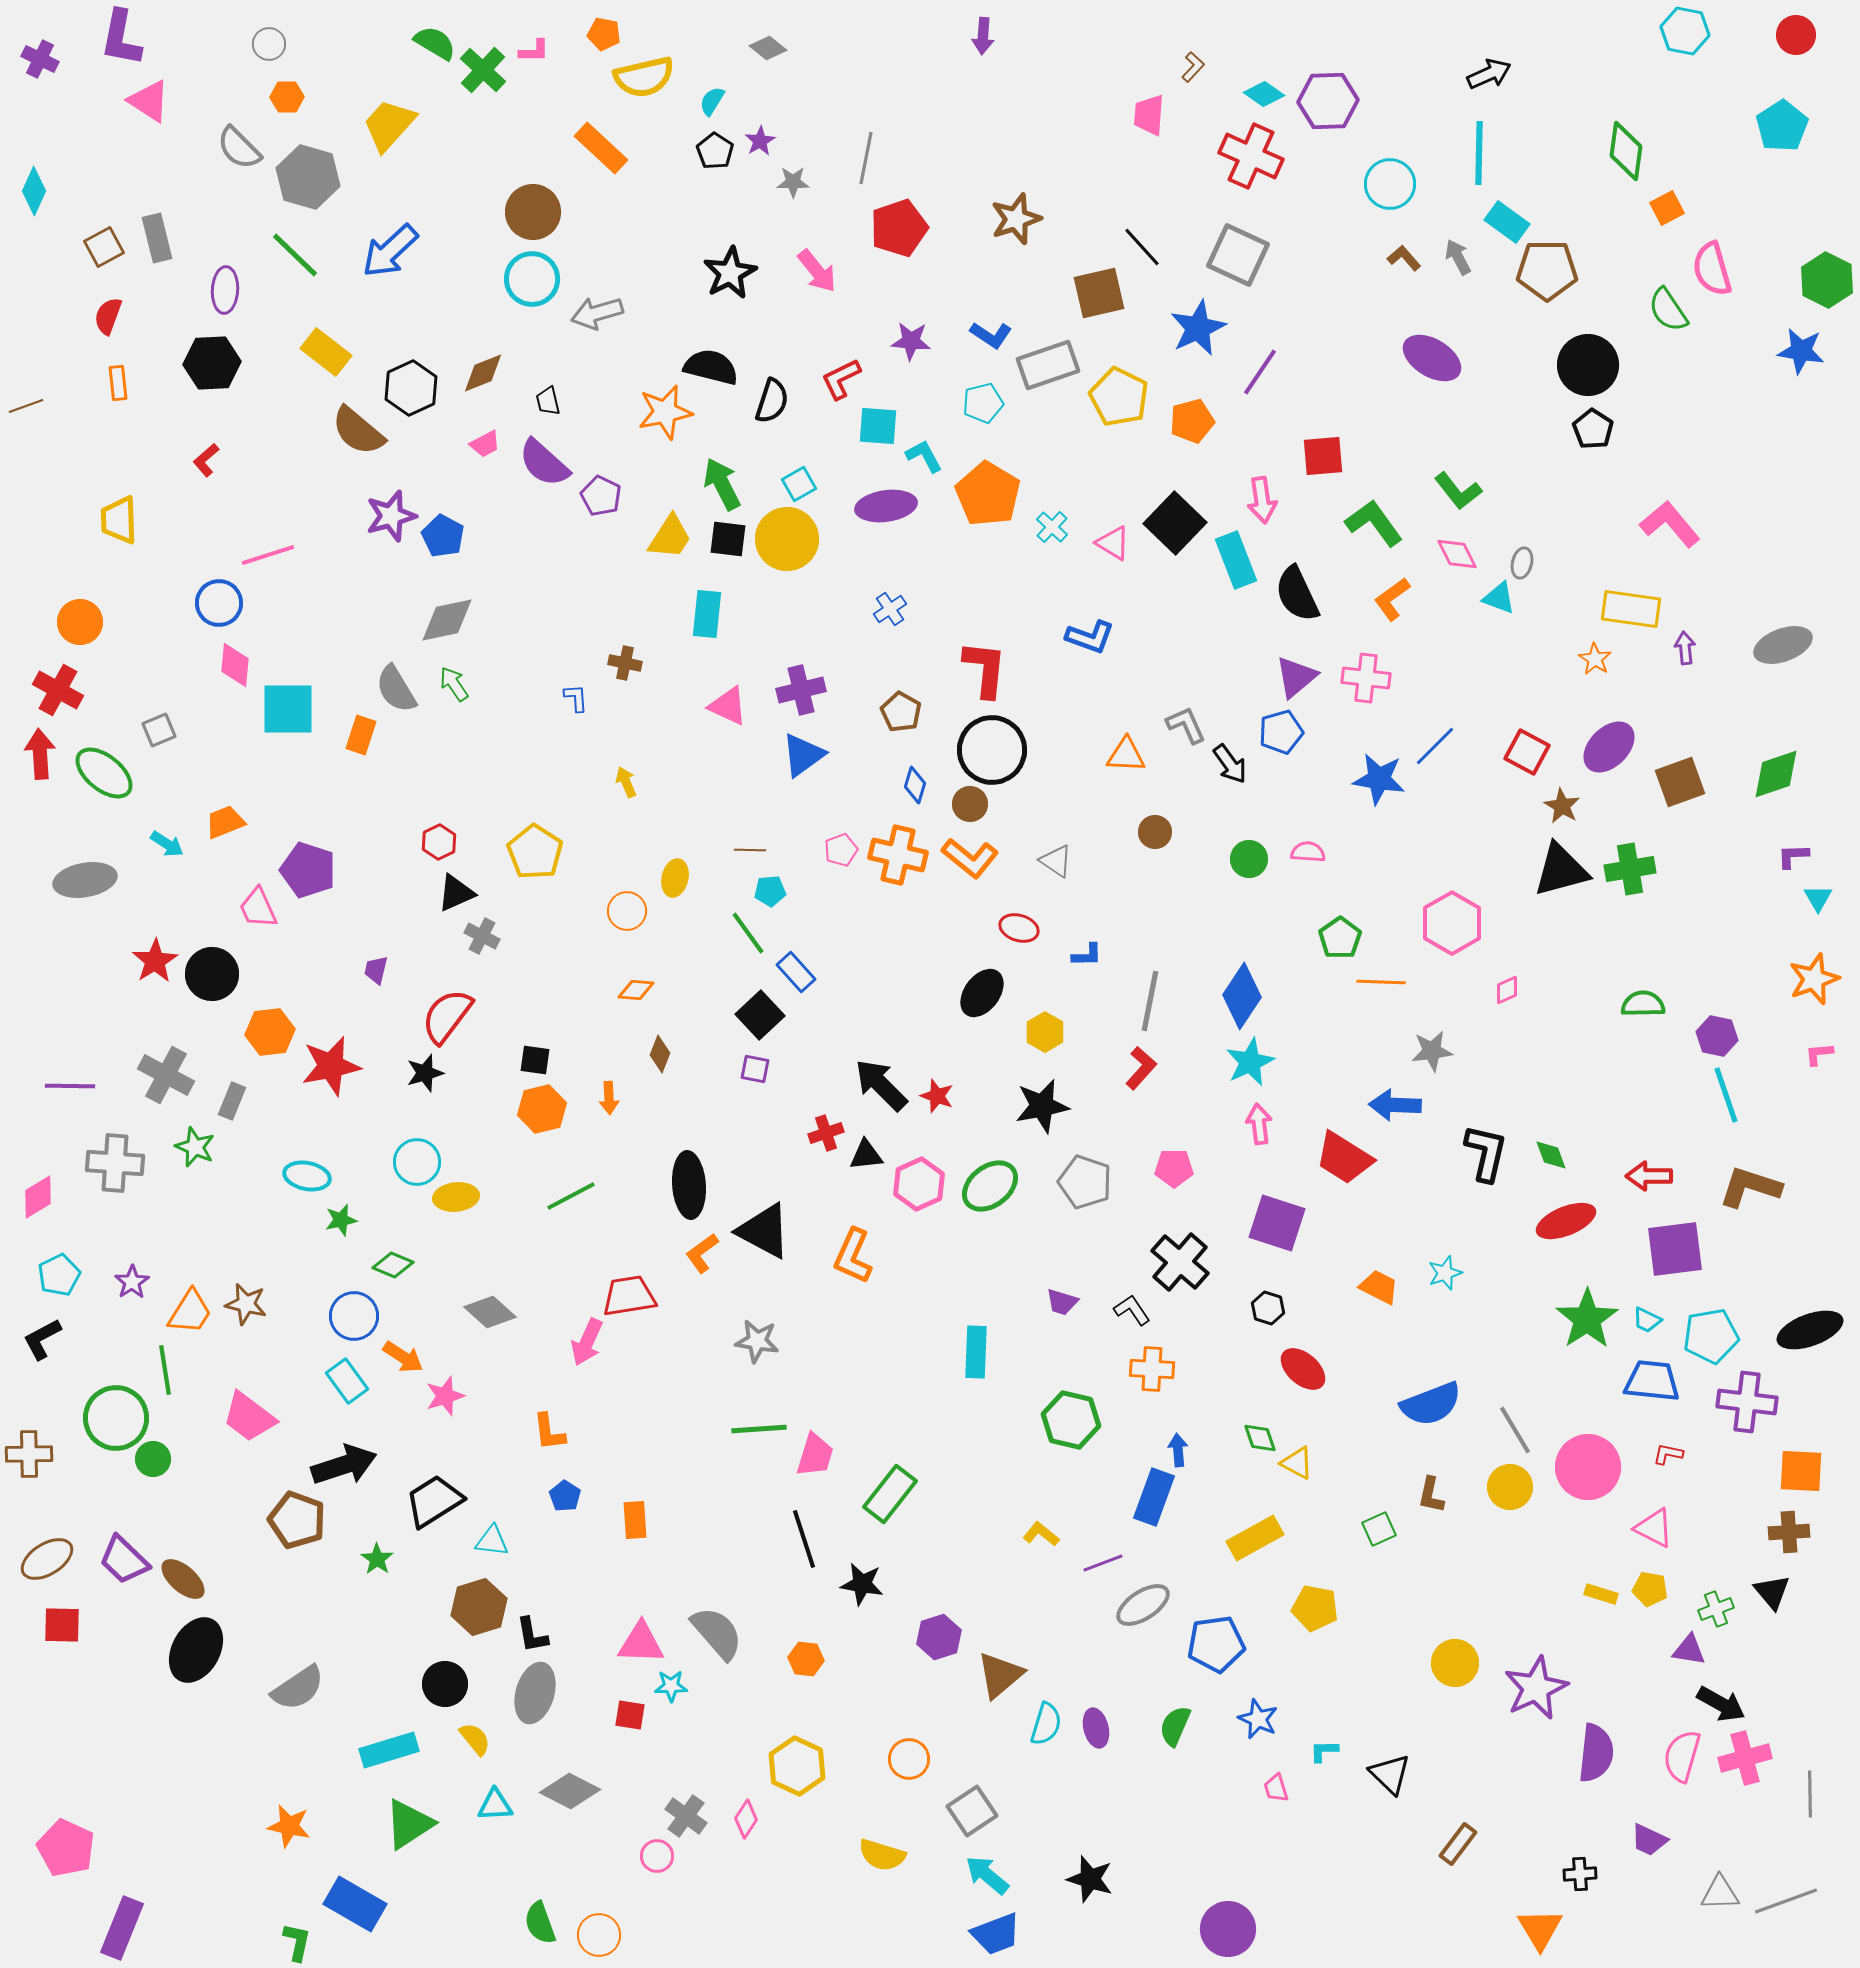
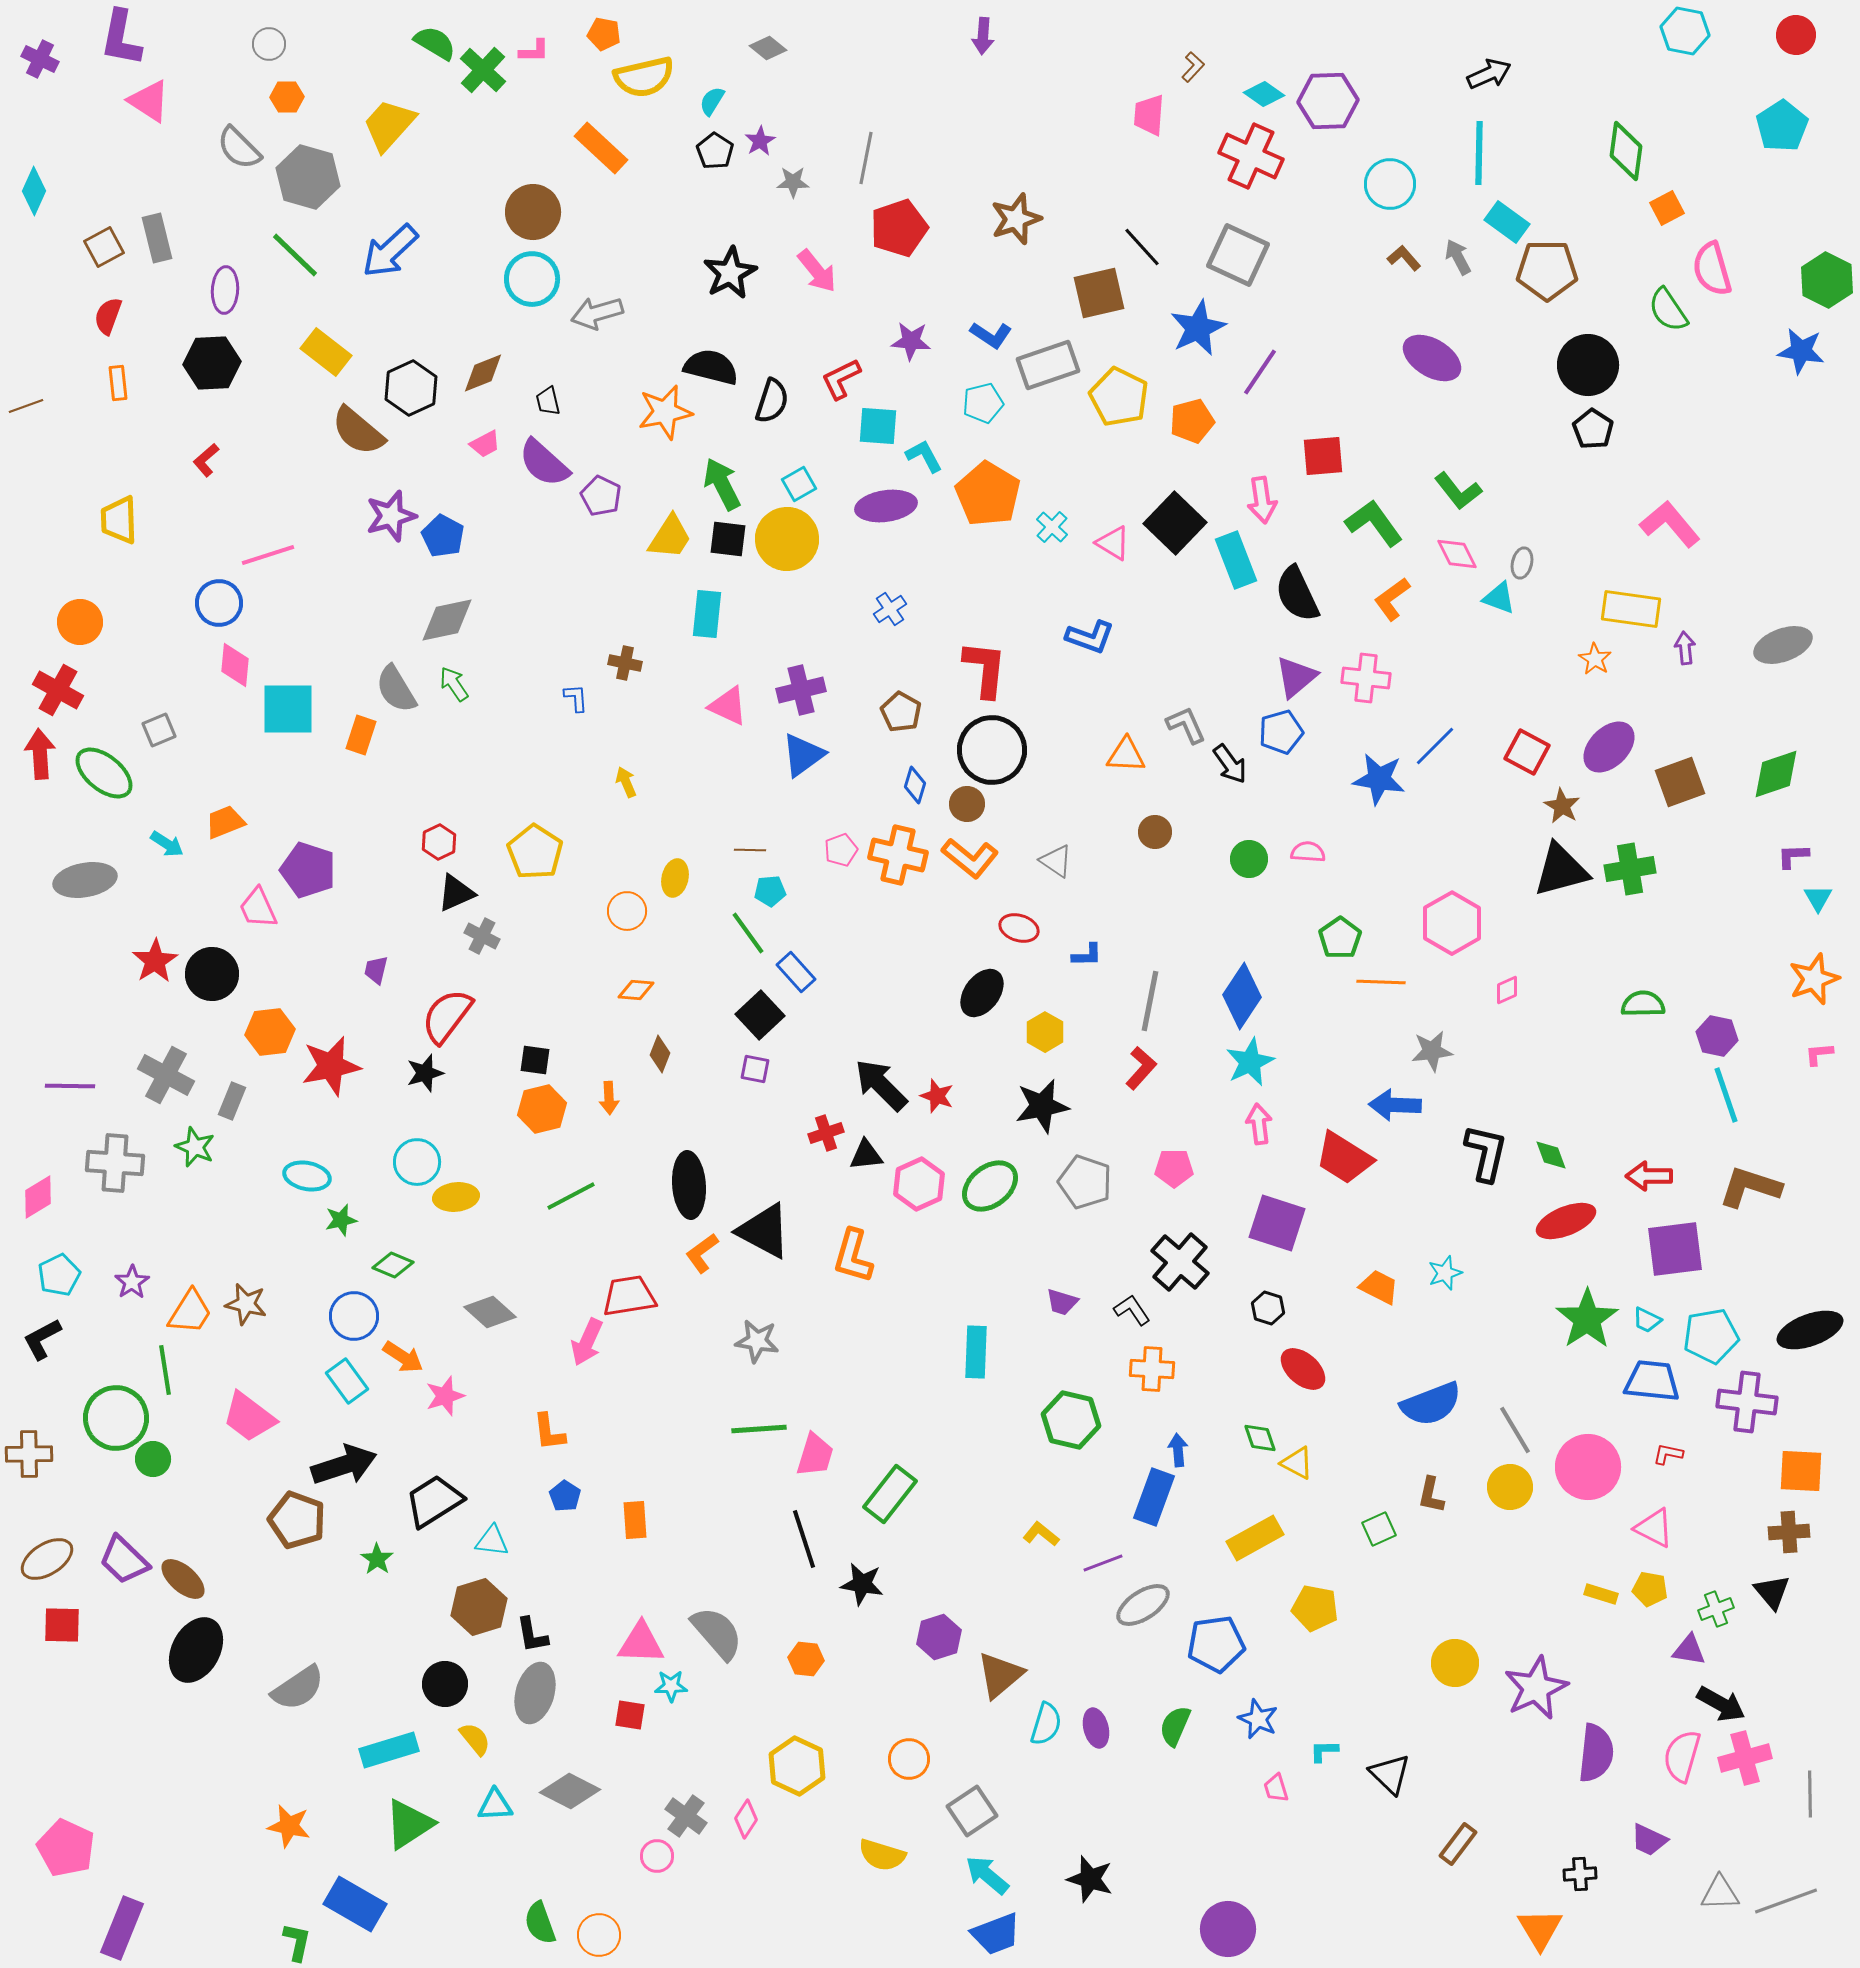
brown circle at (970, 804): moved 3 px left
orange L-shape at (853, 1256): rotated 8 degrees counterclockwise
